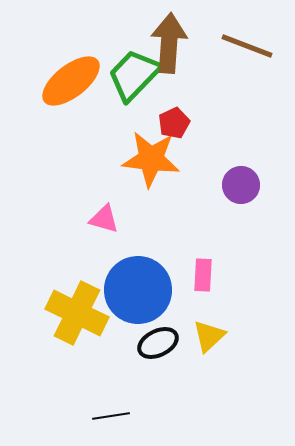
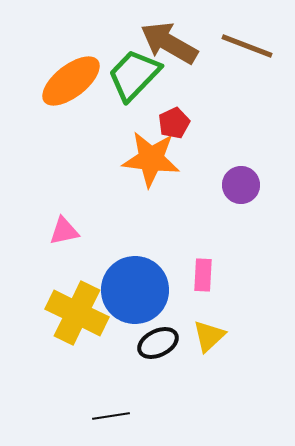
brown arrow: rotated 64 degrees counterclockwise
pink triangle: moved 40 px left, 12 px down; rotated 28 degrees counterclockwise
blue circle: moved 3 px left
